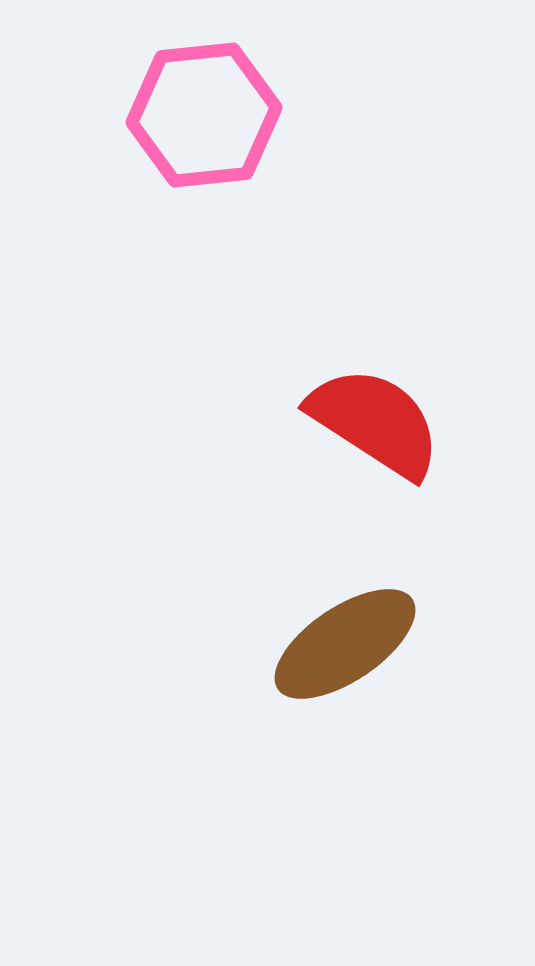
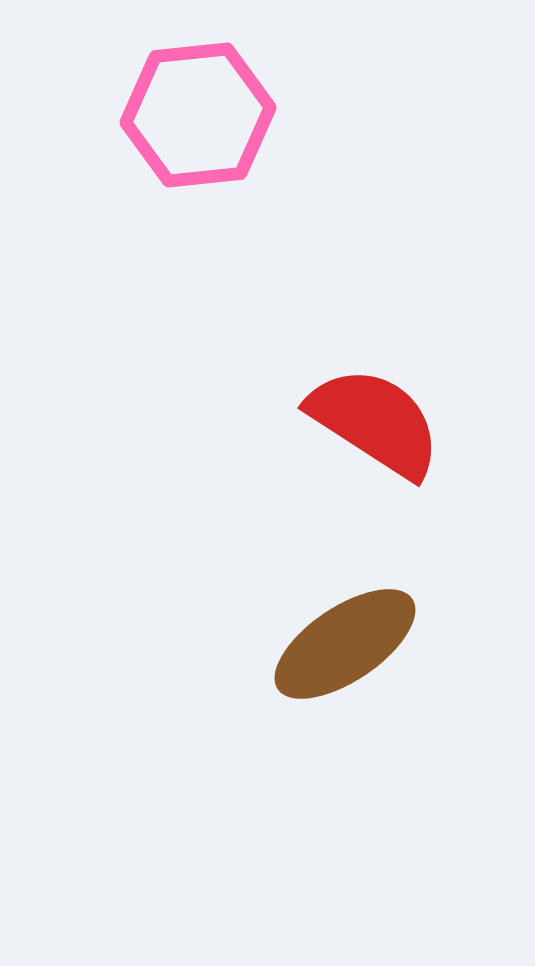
pink hexagon: moved 6 px left
